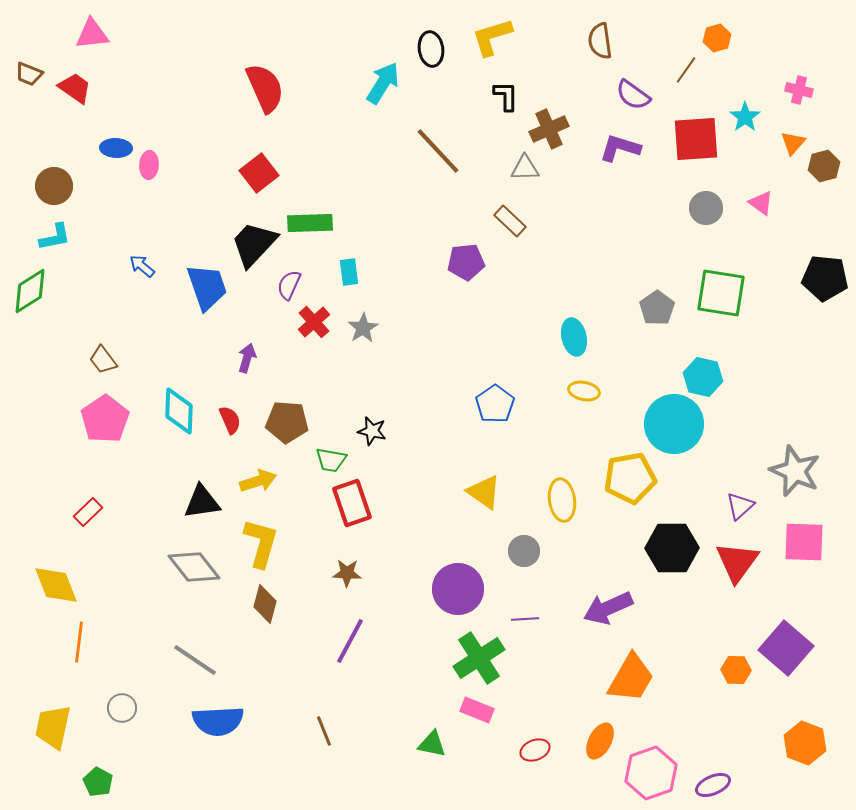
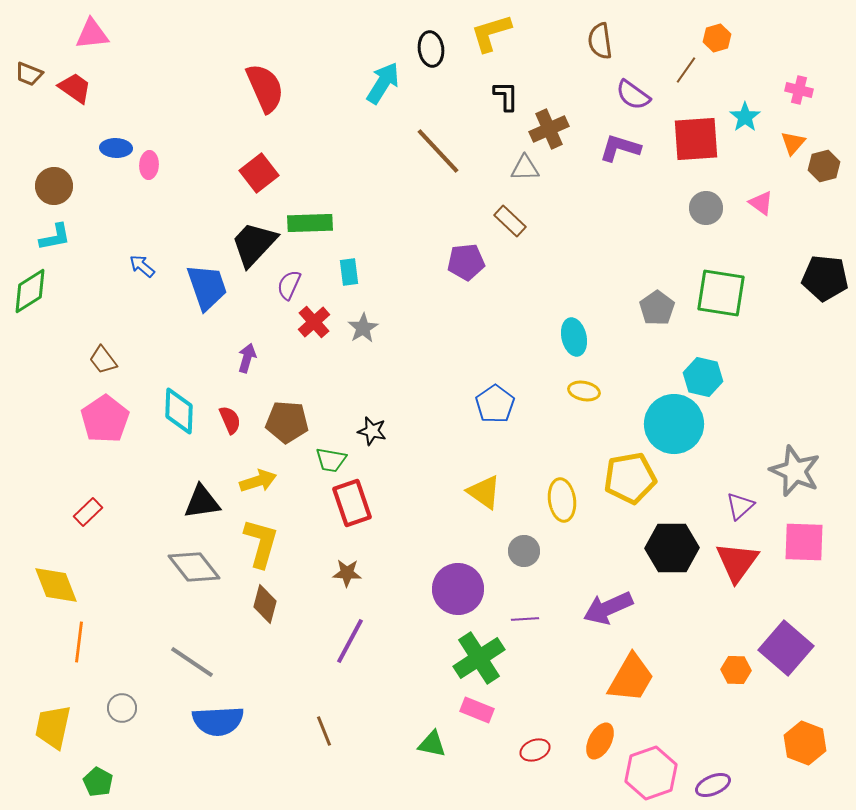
yellow L-shape at (492, 37): moved 1 px left, 4 px up
gray line at (195, 660): moved 3 px left, 2 px down
